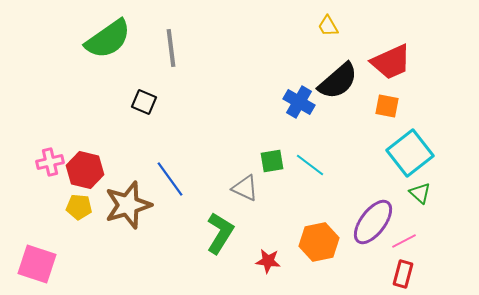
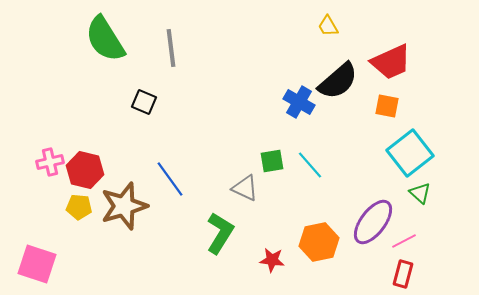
green semicircle: moved 3 px left; rotated 93 degrees clockwise
cyan line: rotated 12 degrees clockwise
brown star: moved 4 px left, 1 px down
red star: moved 4 px right, 1 px up
